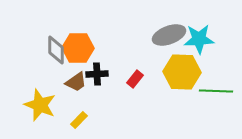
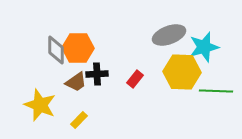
cyan star: moved 5 px right, 8 px down; rotated 12 degrees counterclockwise
